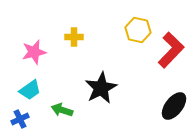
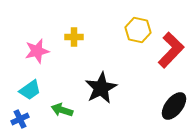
pink star: moved 3 px right, 1 px up
